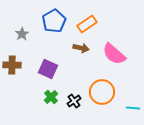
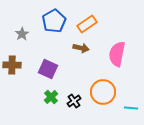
pink semicircle: moved 3 px right; rotated 60 degrees clockwise
orange circle: moved 1 px right
cyan line: moved 2 px left
